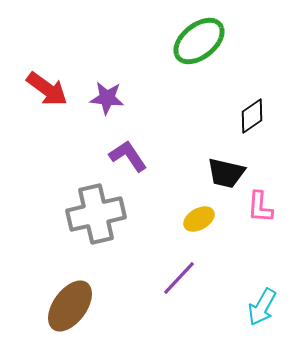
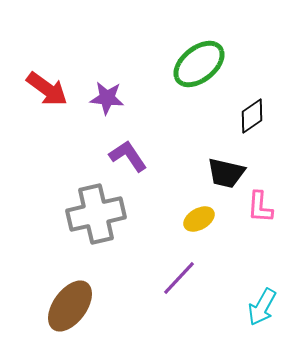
green ellipse: moved 23 px down
